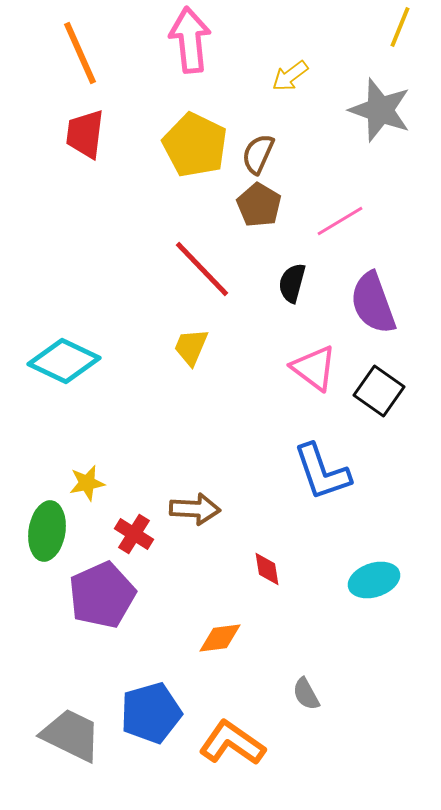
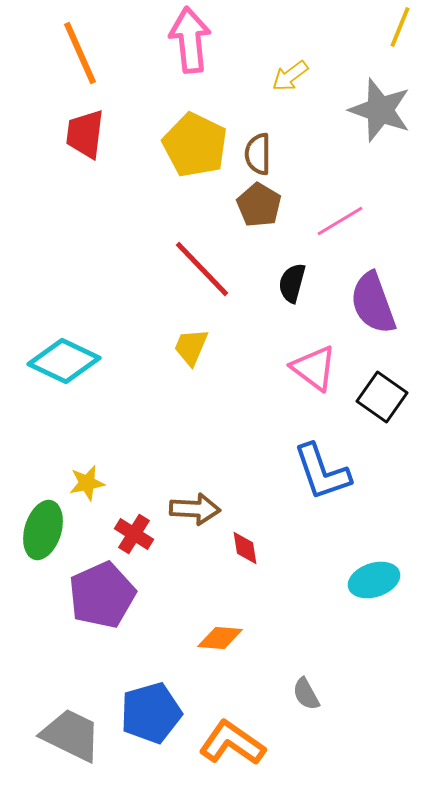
brown semicircle: rotated 24 degrees counterclockwise
black square: moved 3 px right, 6 px down
green ellipse: moved 4 px left, 1 px up; rotated 8 degrees clockwise
red diamond: moved 22 px left, 21 px up
orange diamond: rotated 12 degrees clockwise
